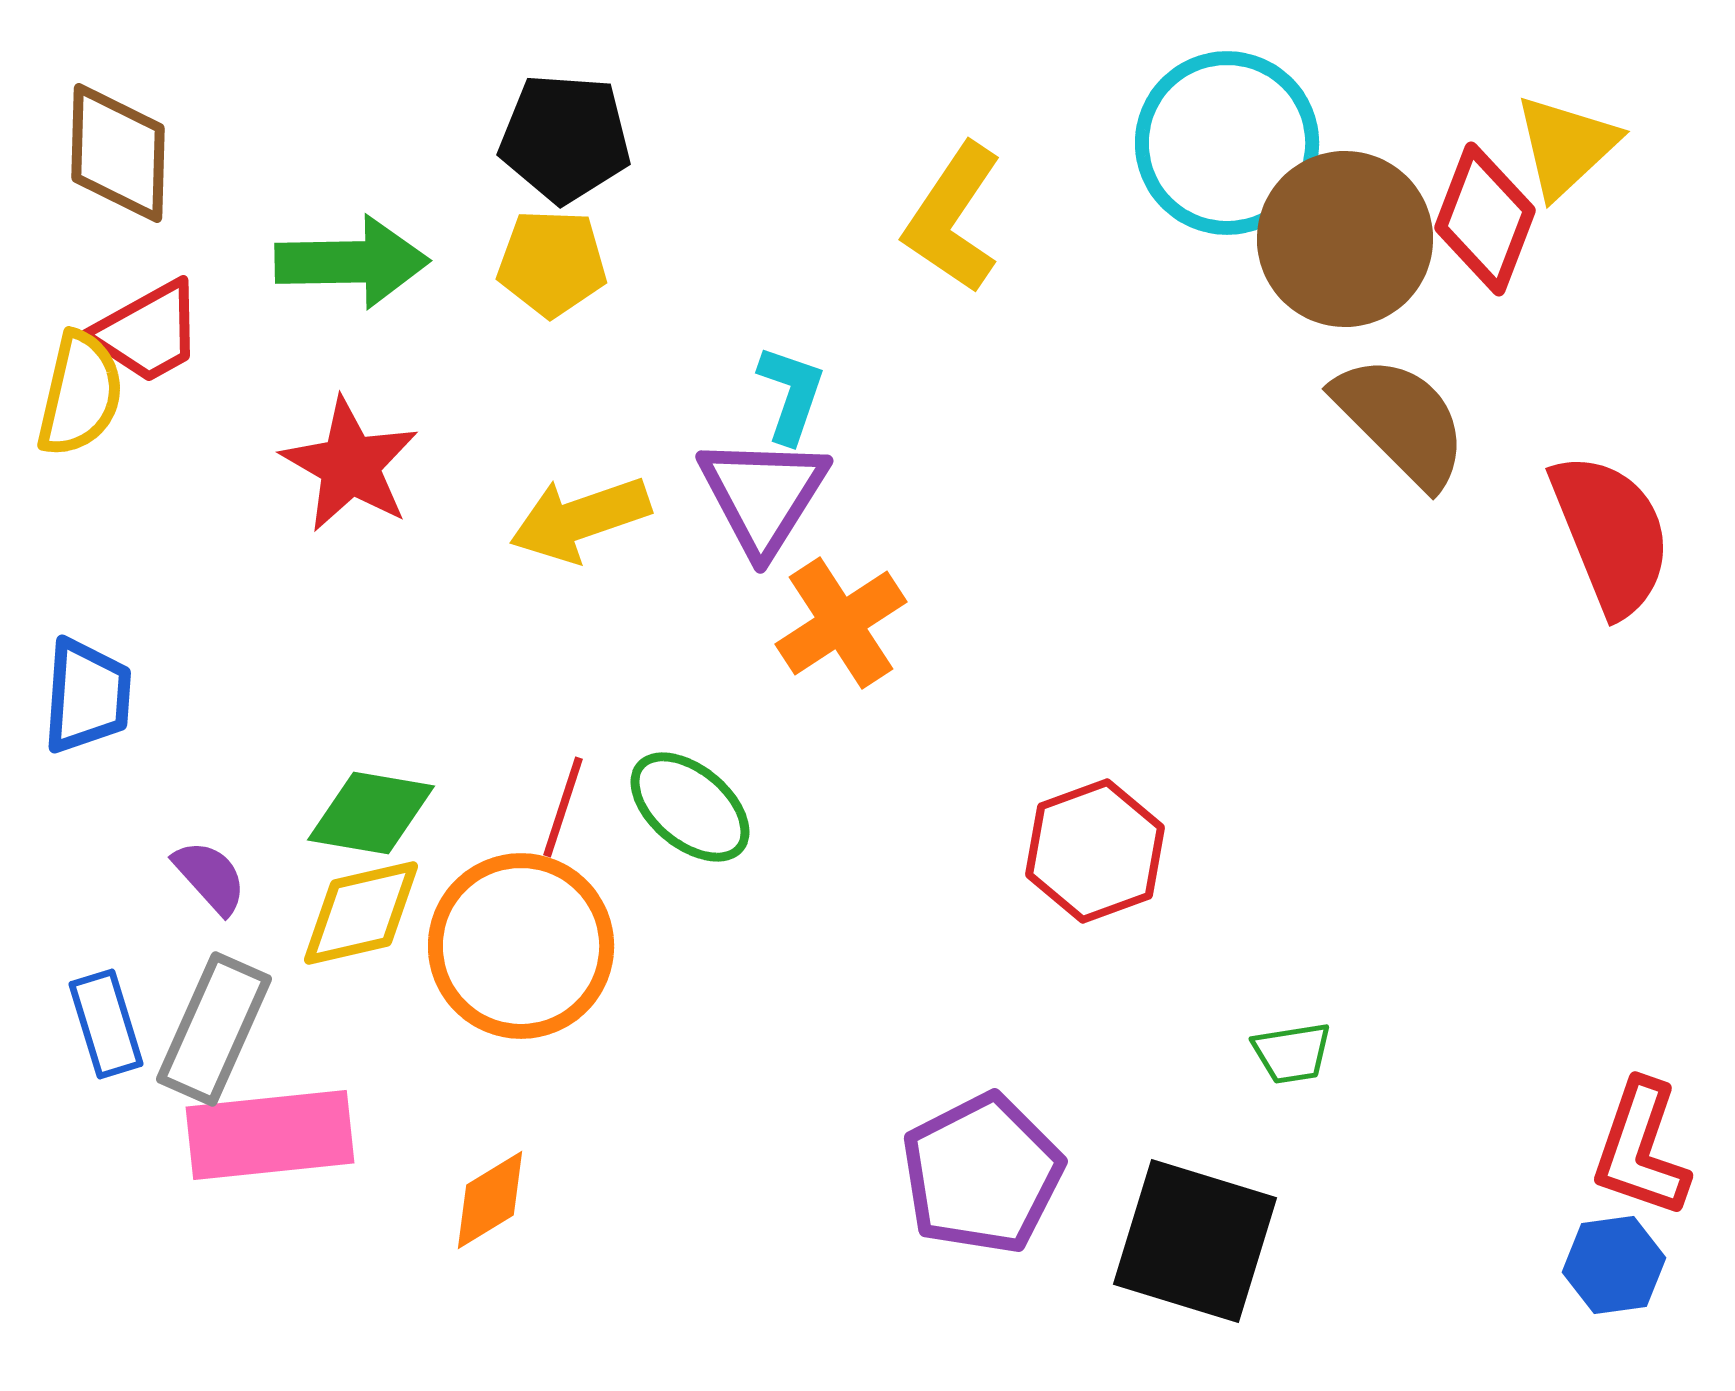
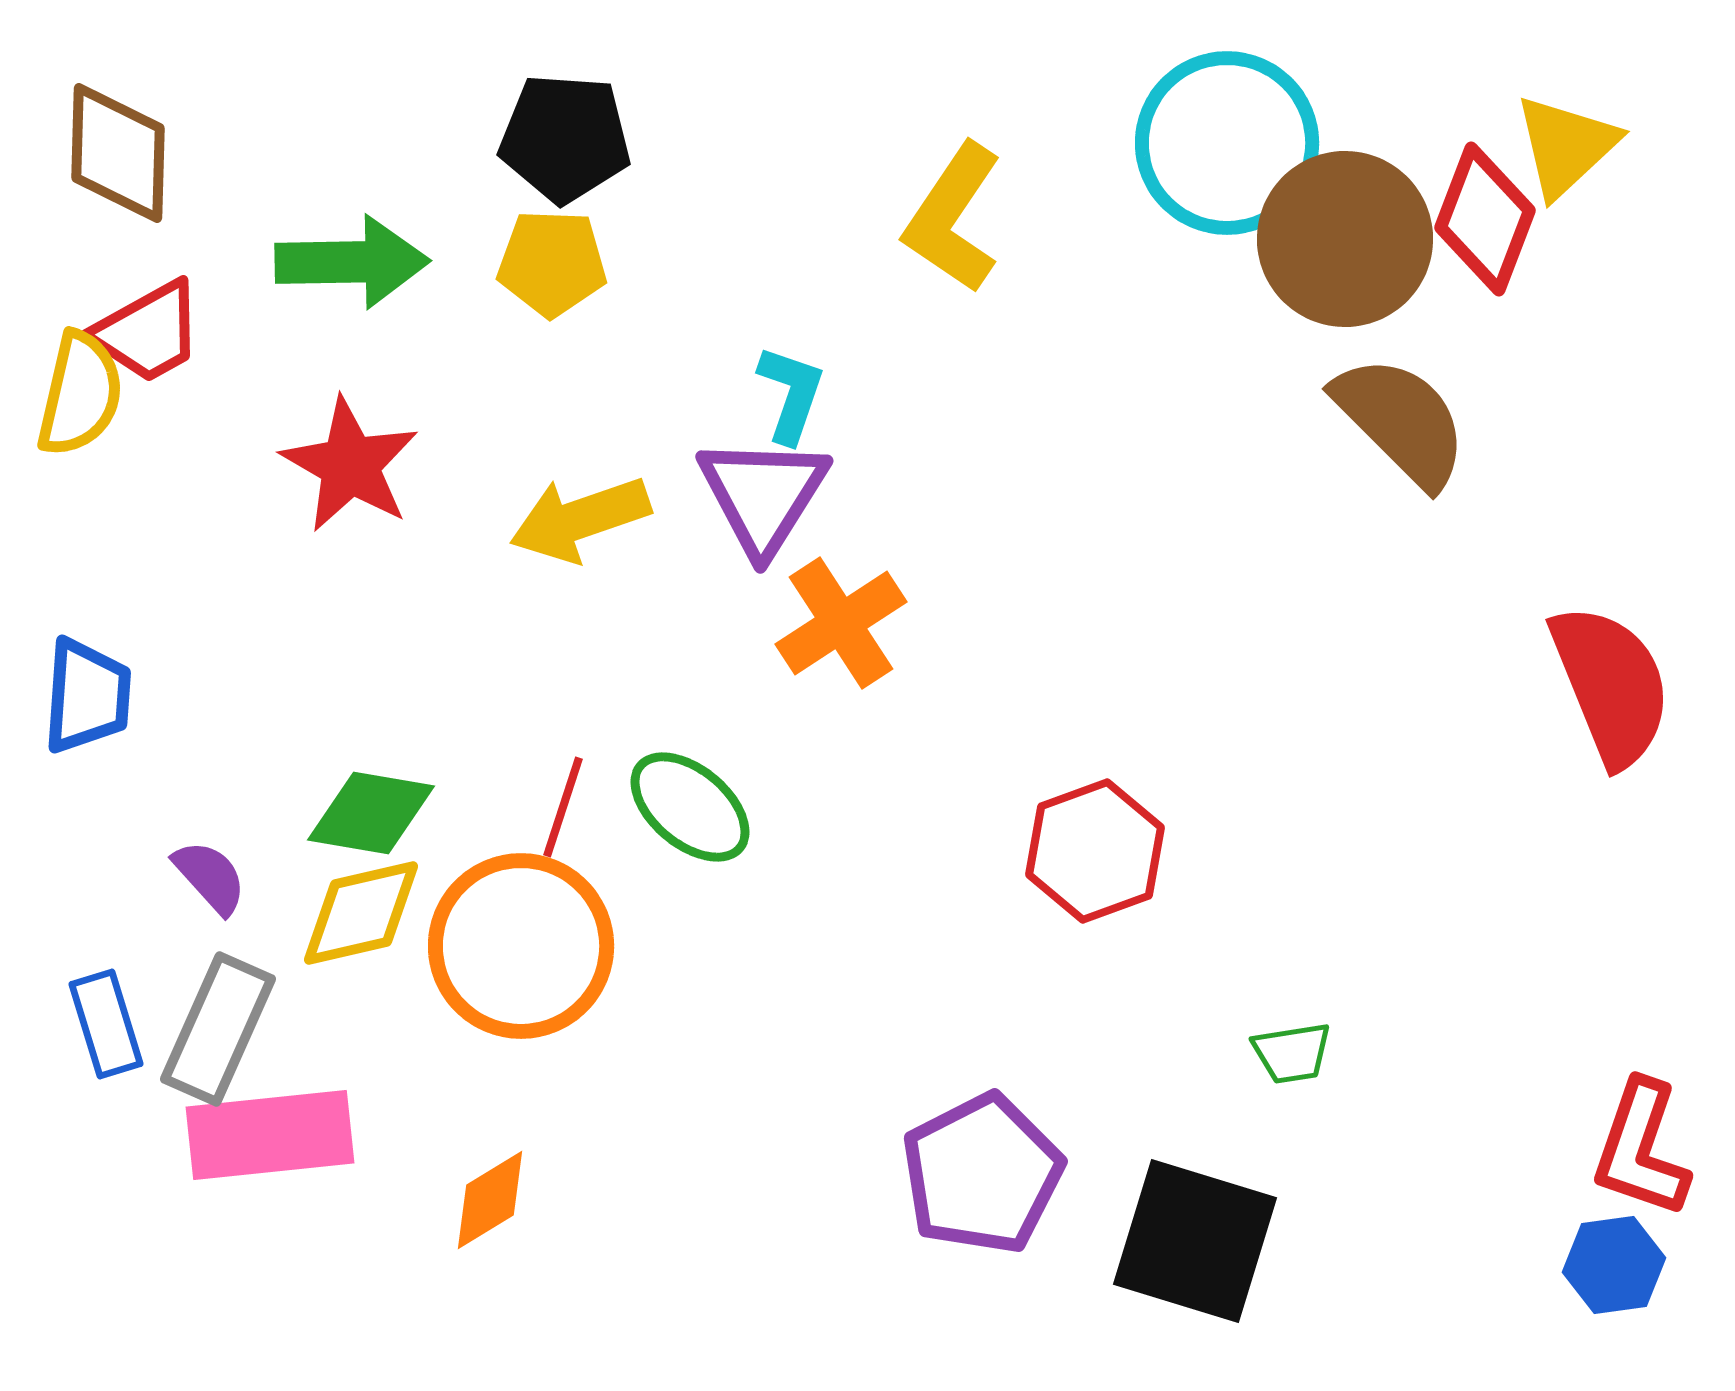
red semicircle: moved 151 px down
gray rectangle: moved 4 px right
